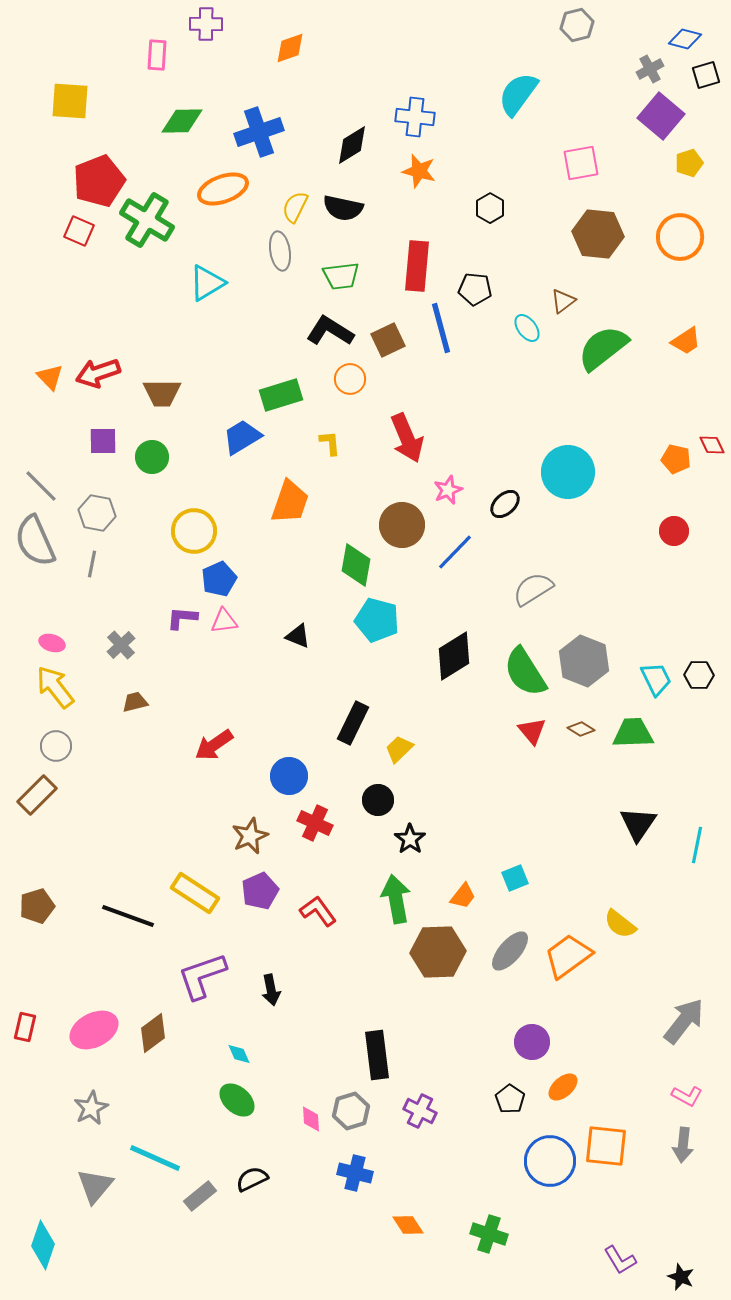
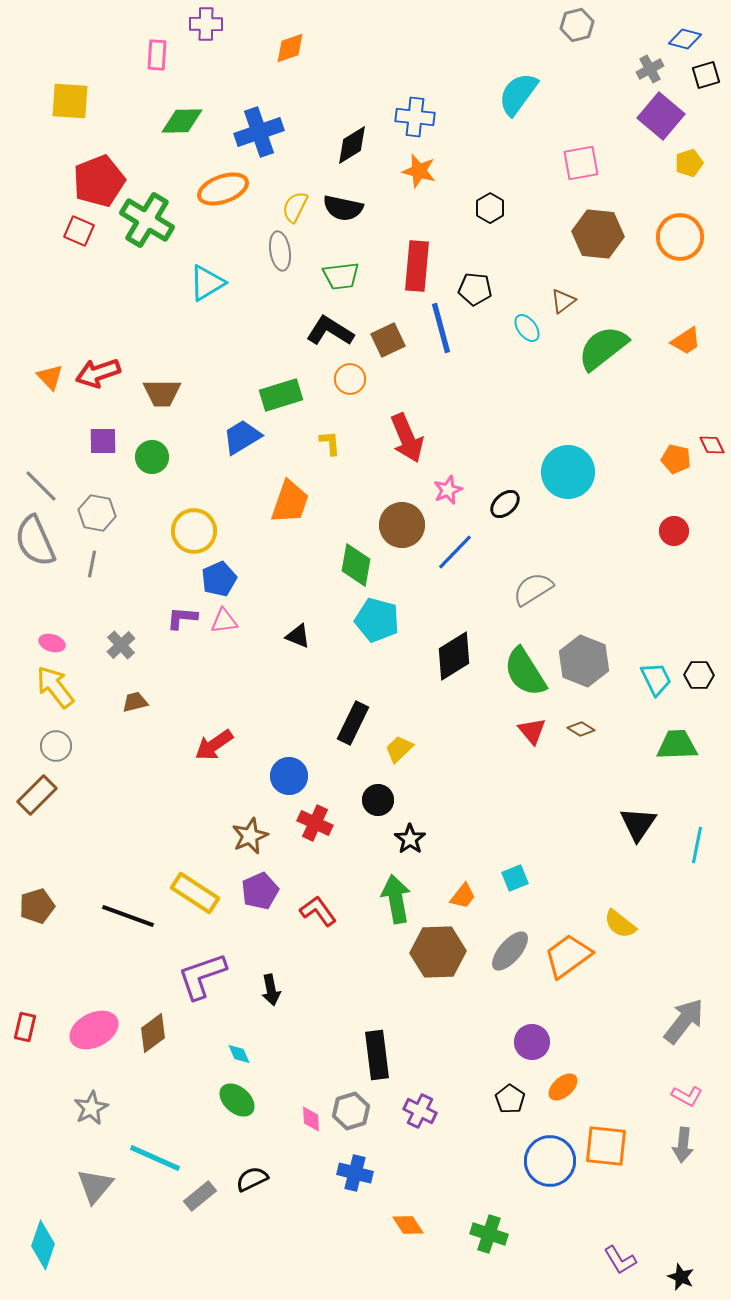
green trapezoid at (633, 733): moved 44 px right, 12 px down
